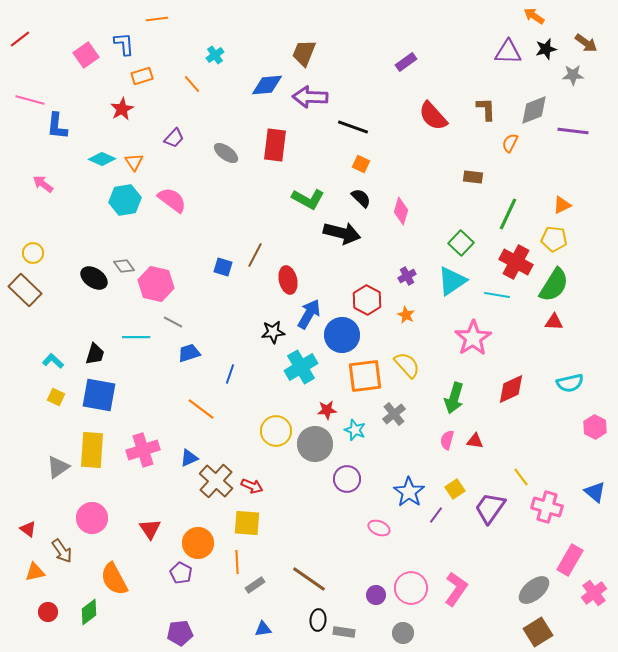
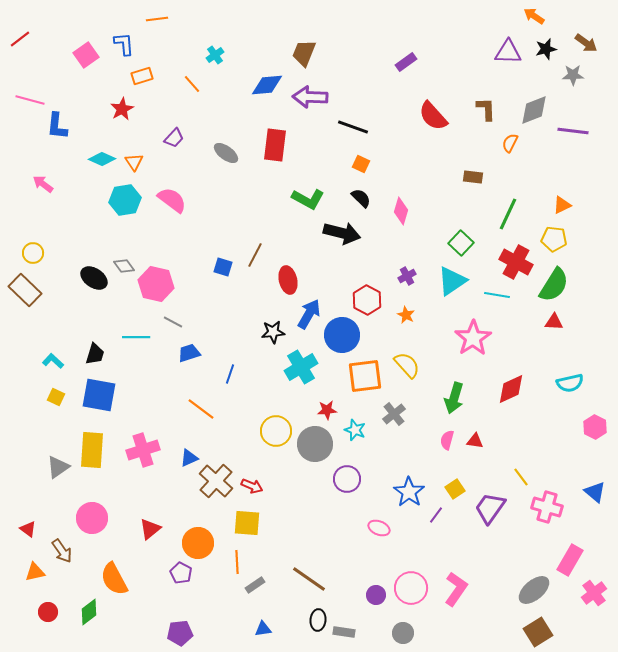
red triangle at (150, 529): rotated 25 degrees clockwise
